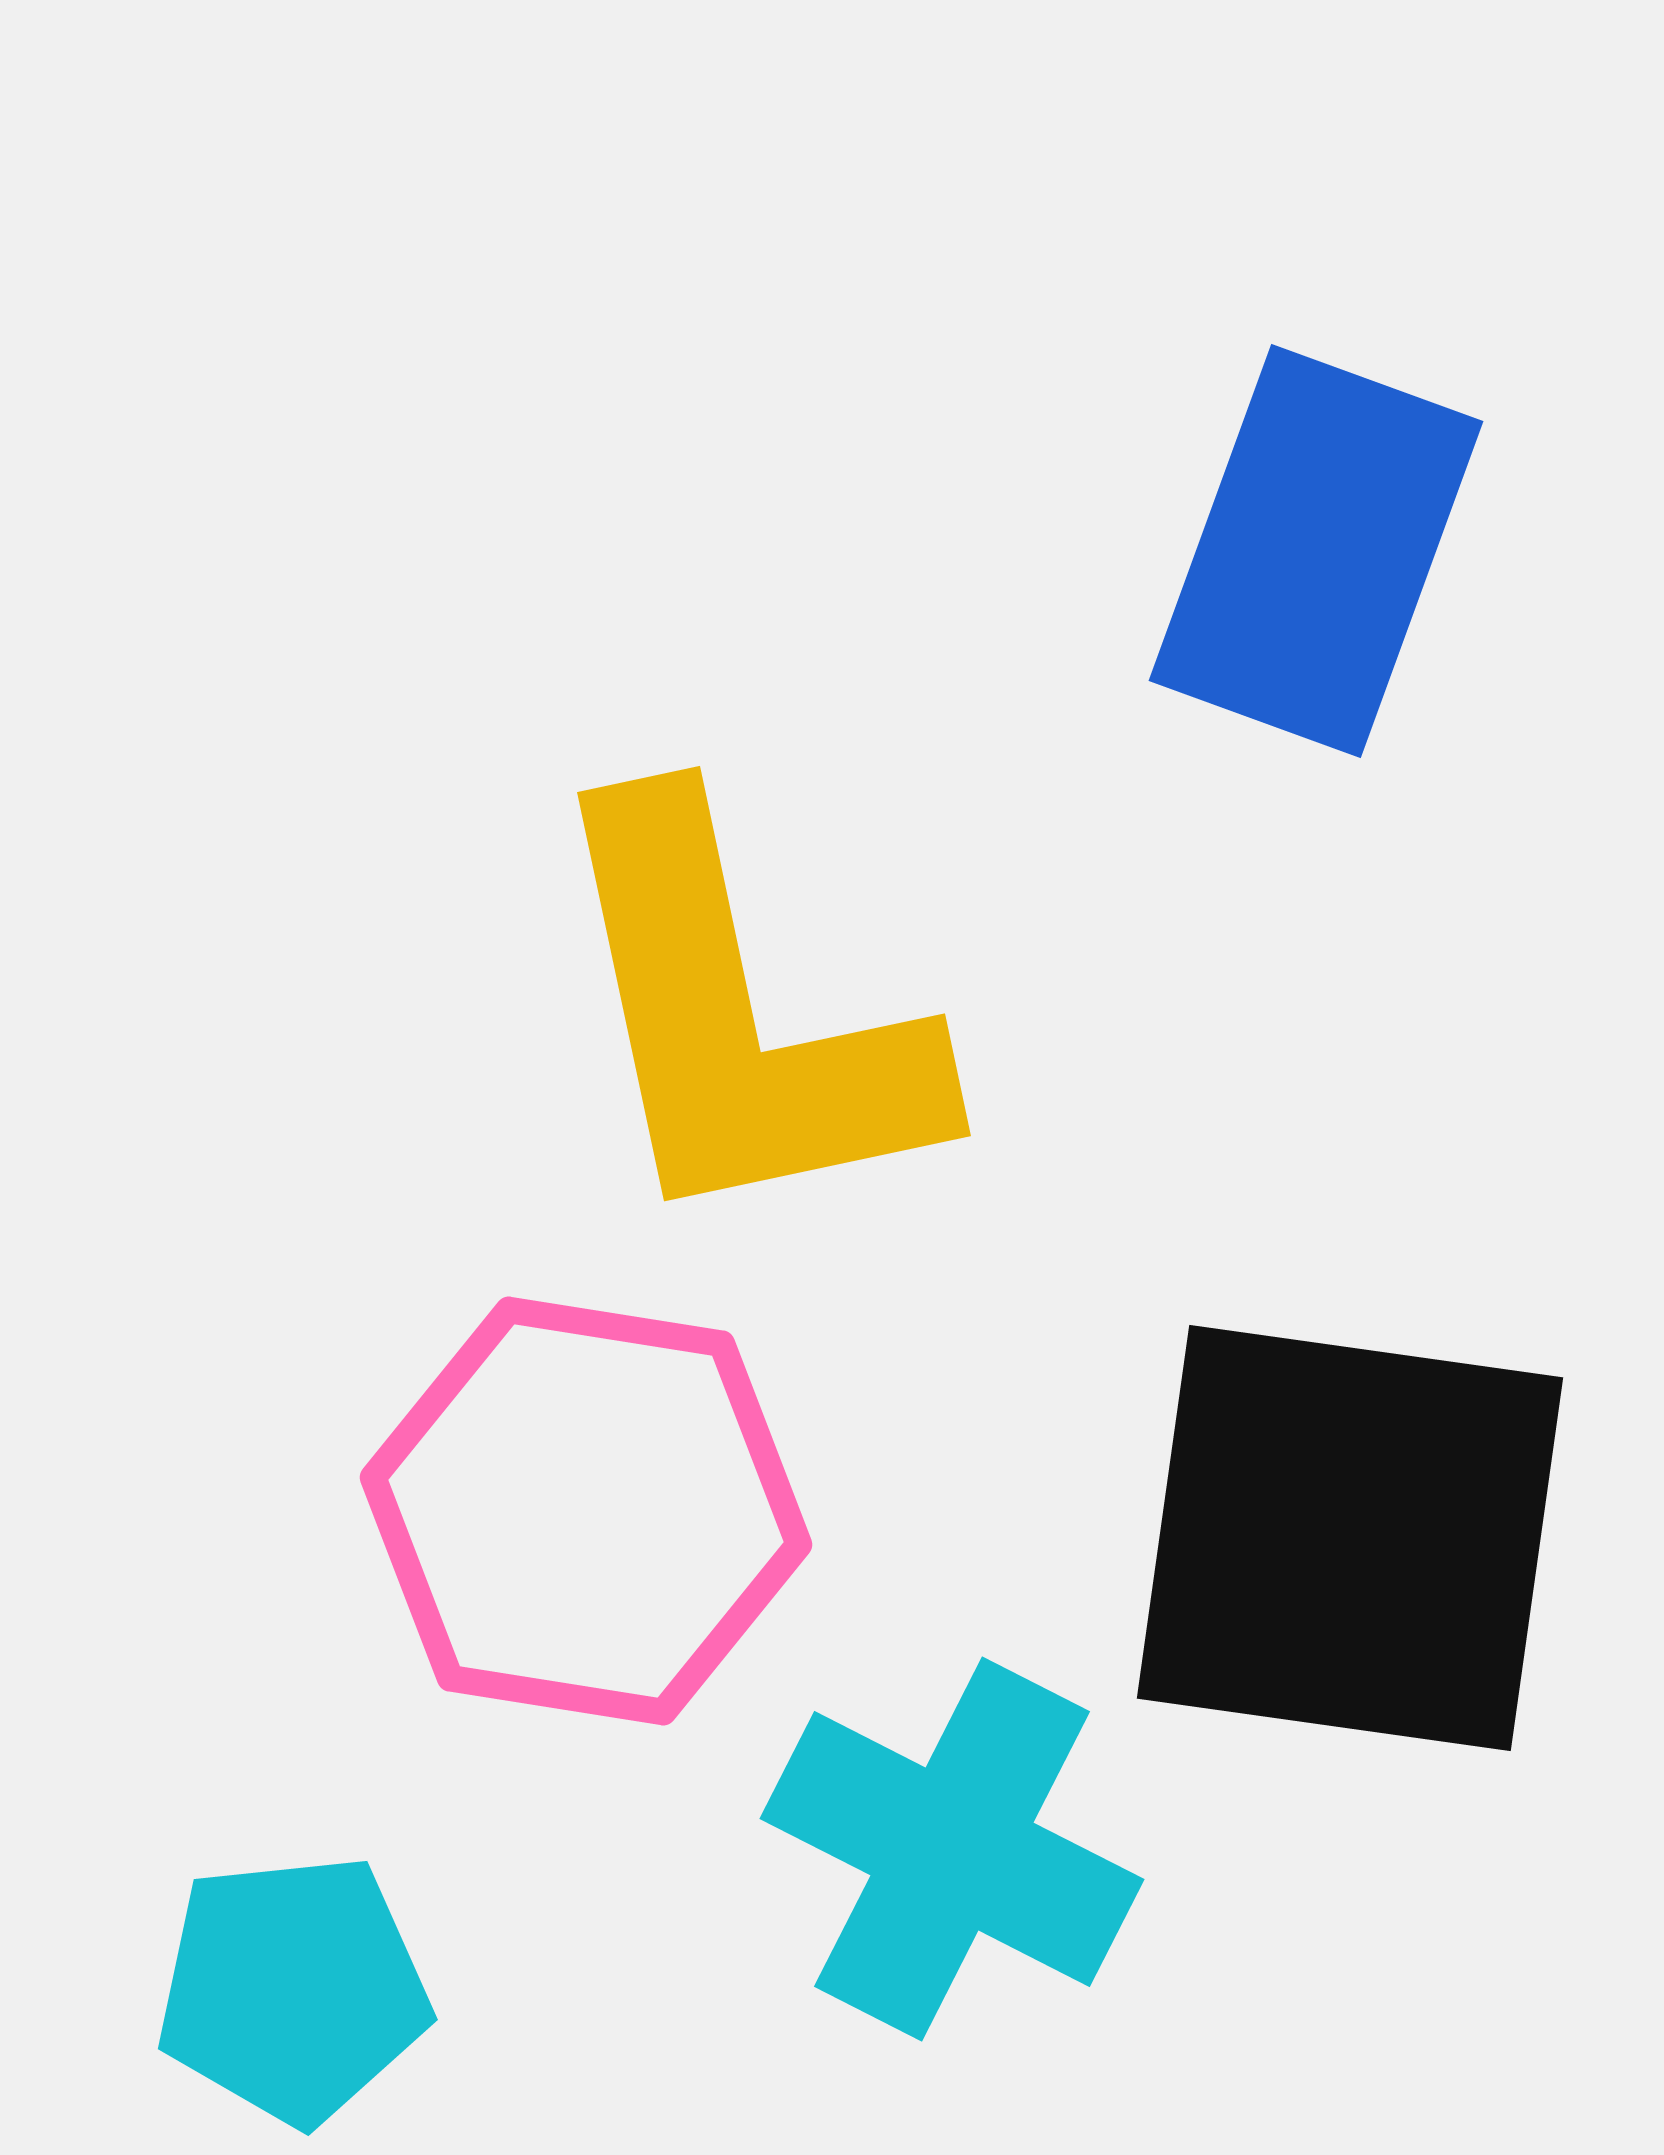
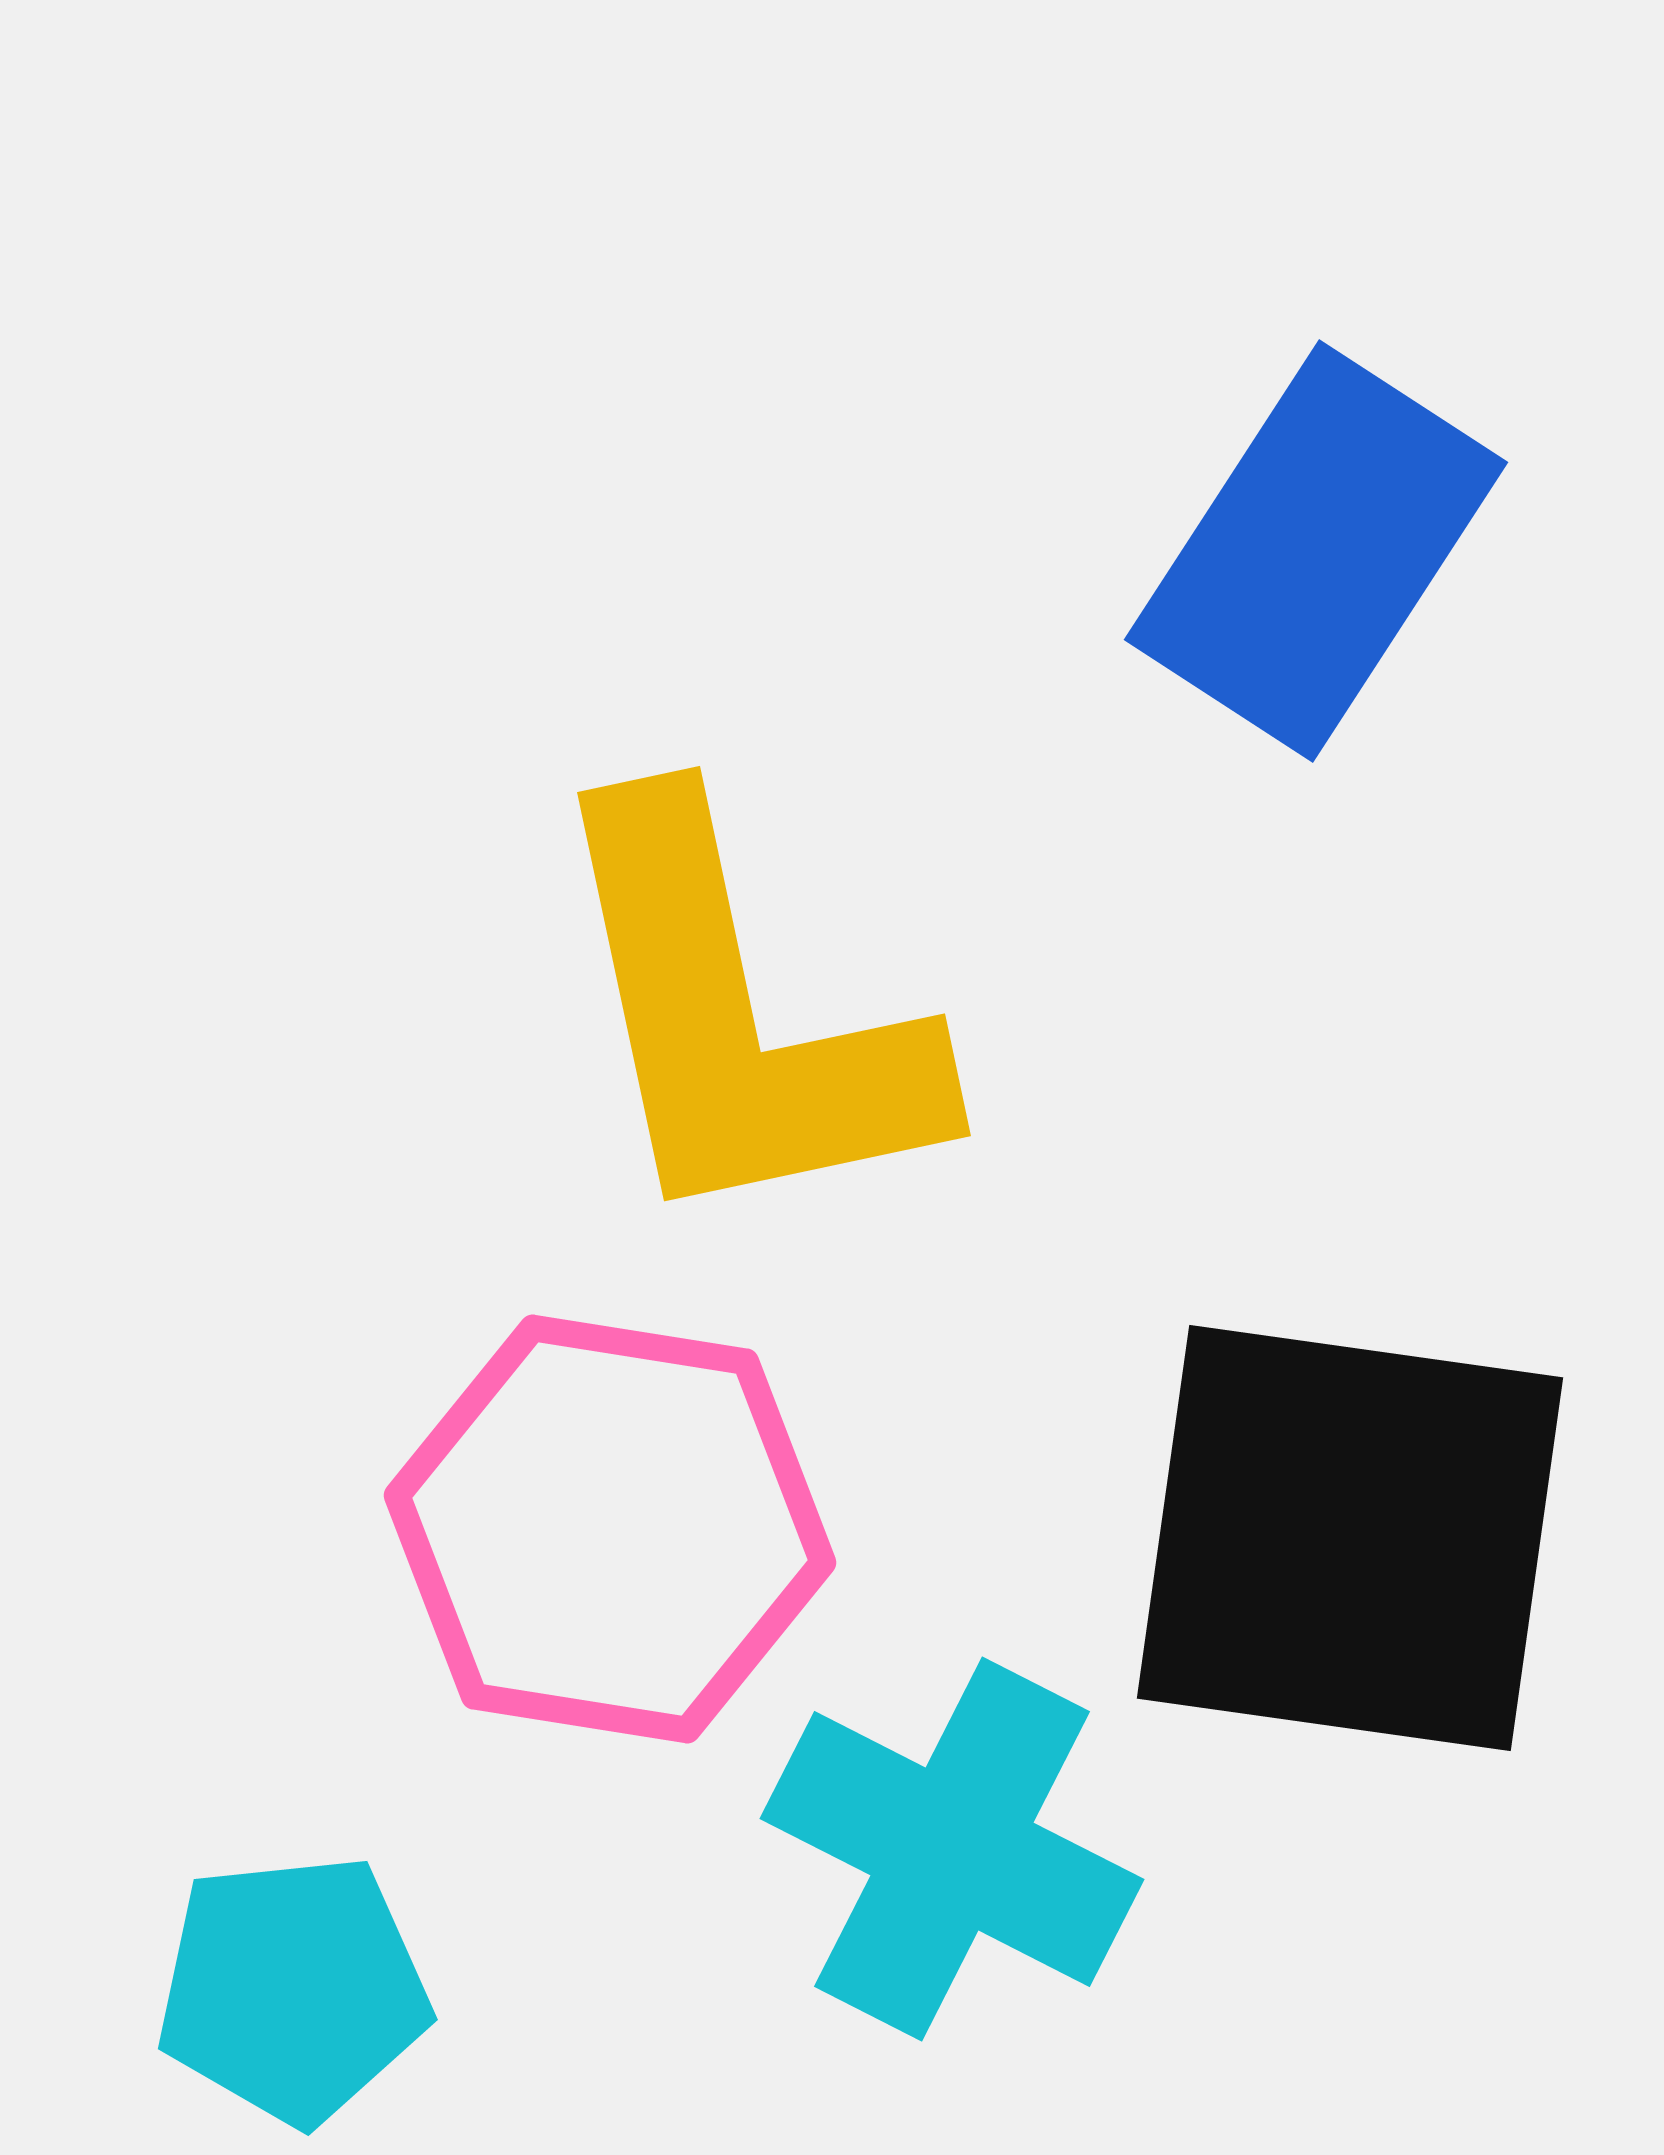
blue rectangle: rotated 13 degrees clockwise
pink hexagon: moved 24 px right, 18 px down
